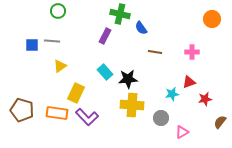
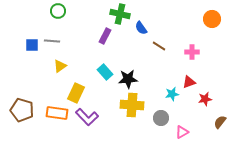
brown line: moved 4 px right, 6 px up; rotated 24 degrees clockwise
